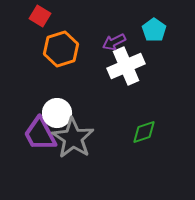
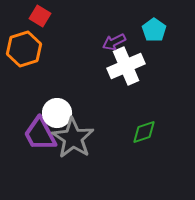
orange hexagon: moved 37 px left
